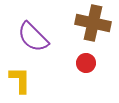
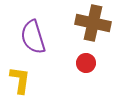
purple semicircle: rotated 28 degrees clockwise
yellow L-shape: rotated 8 degrees clockwise
